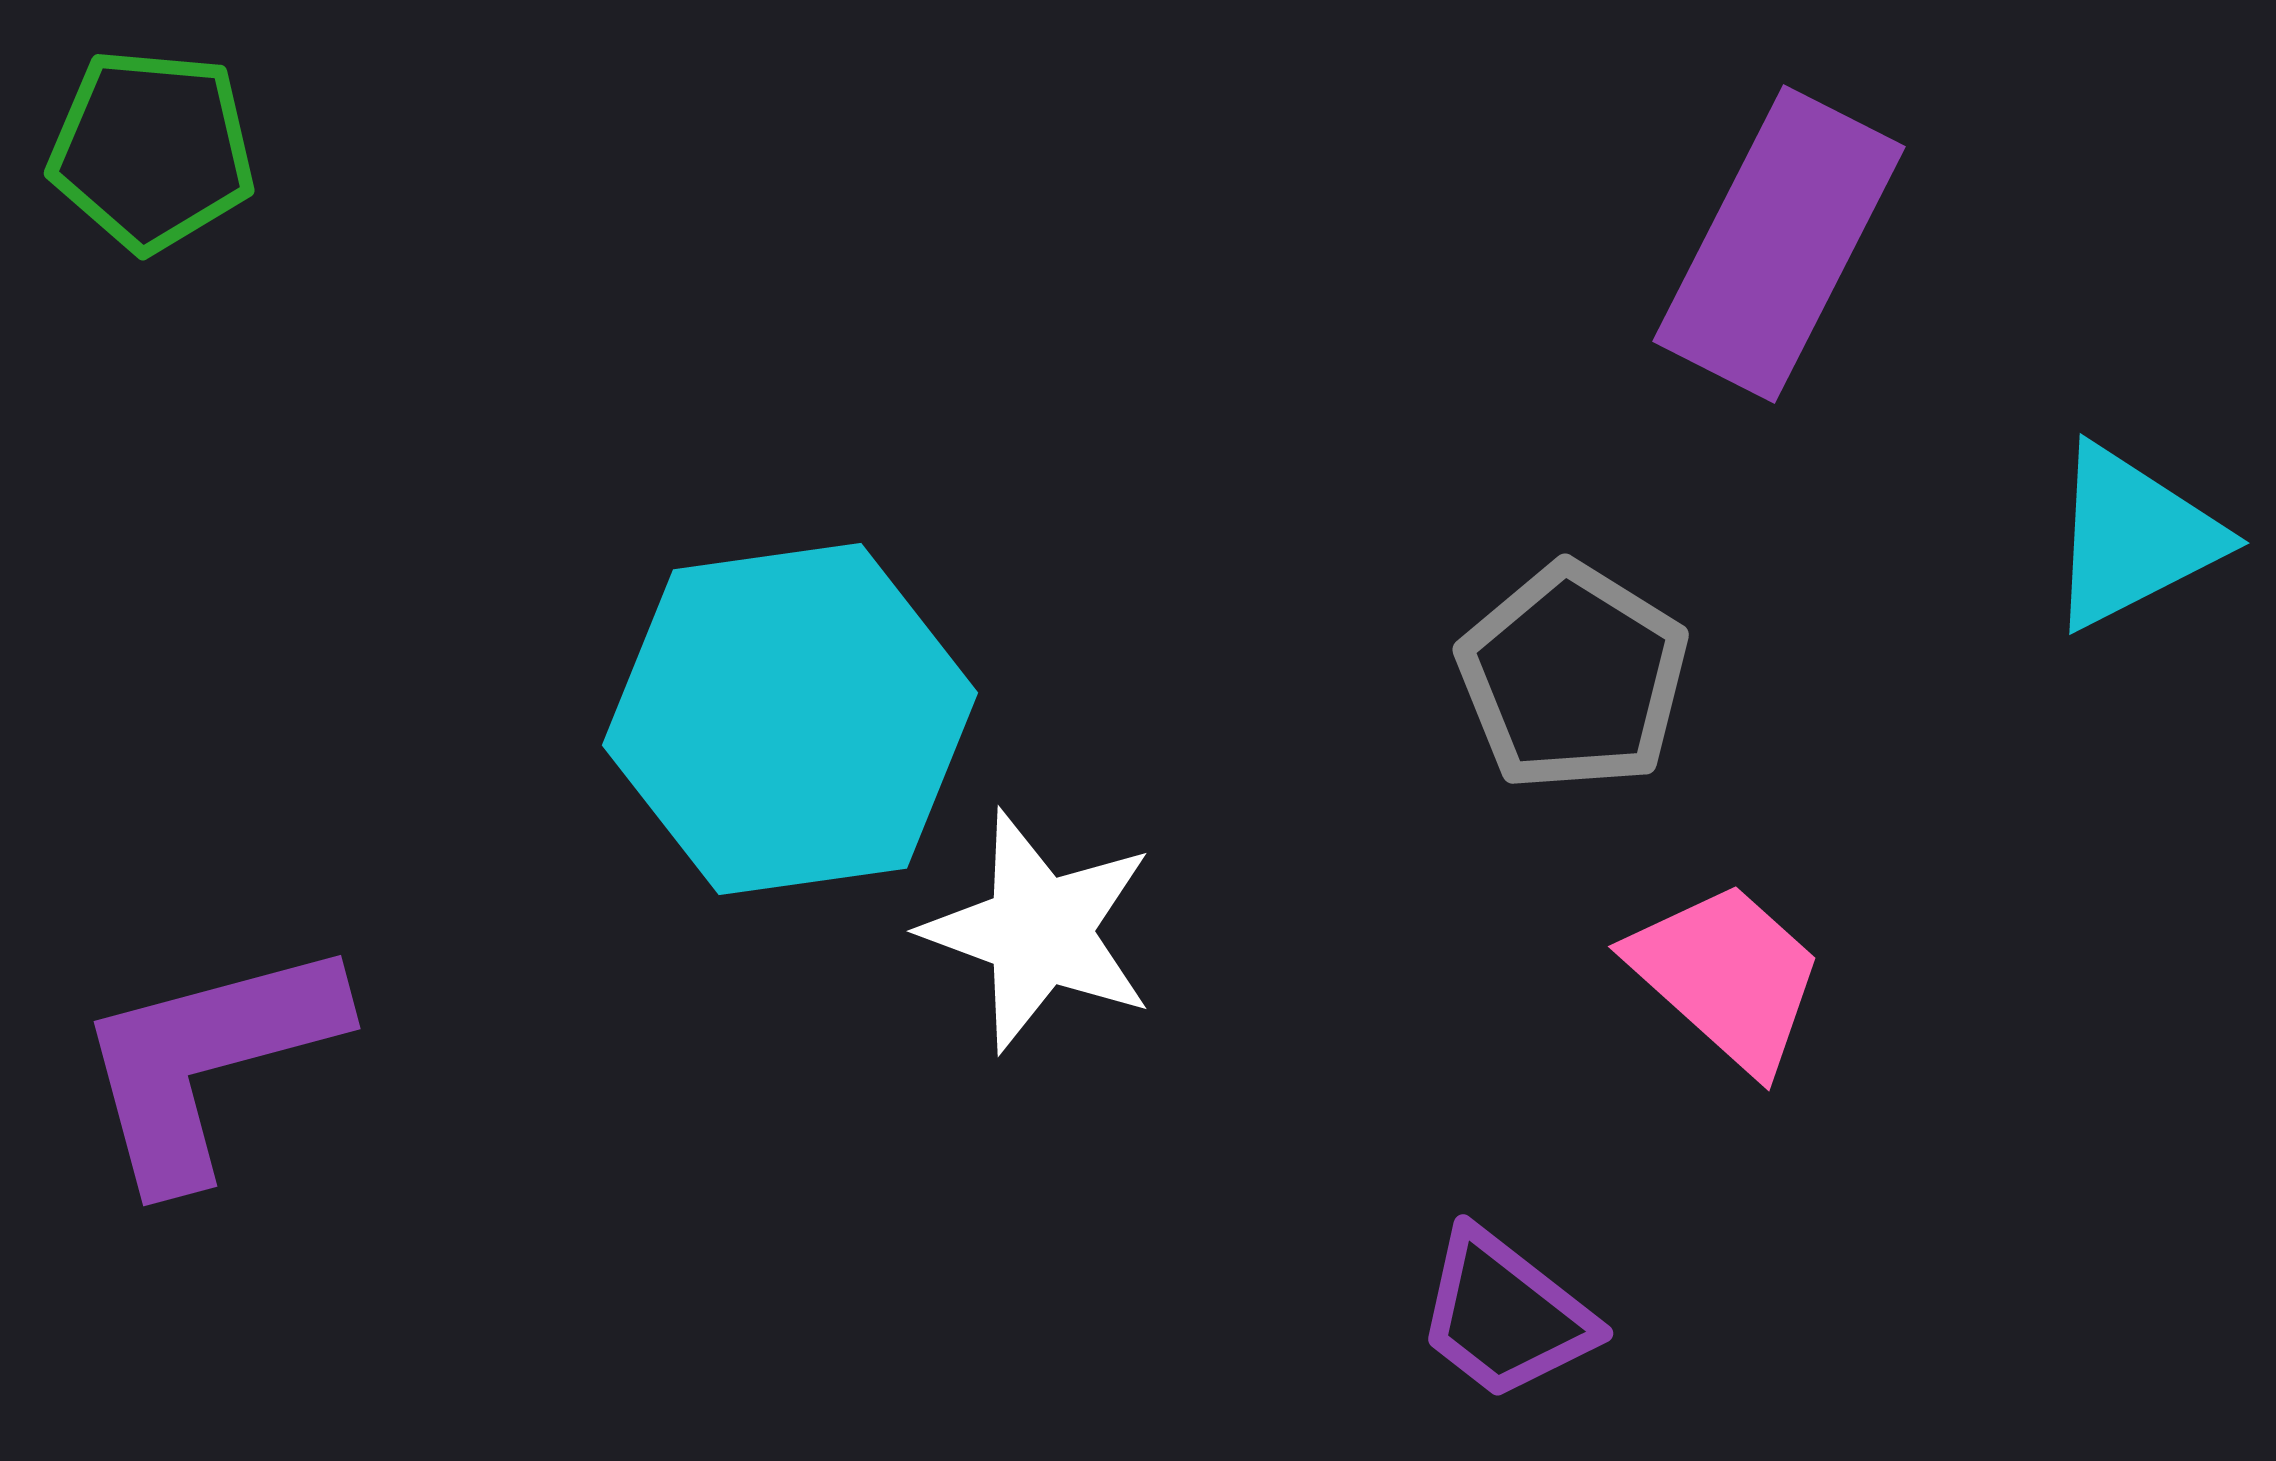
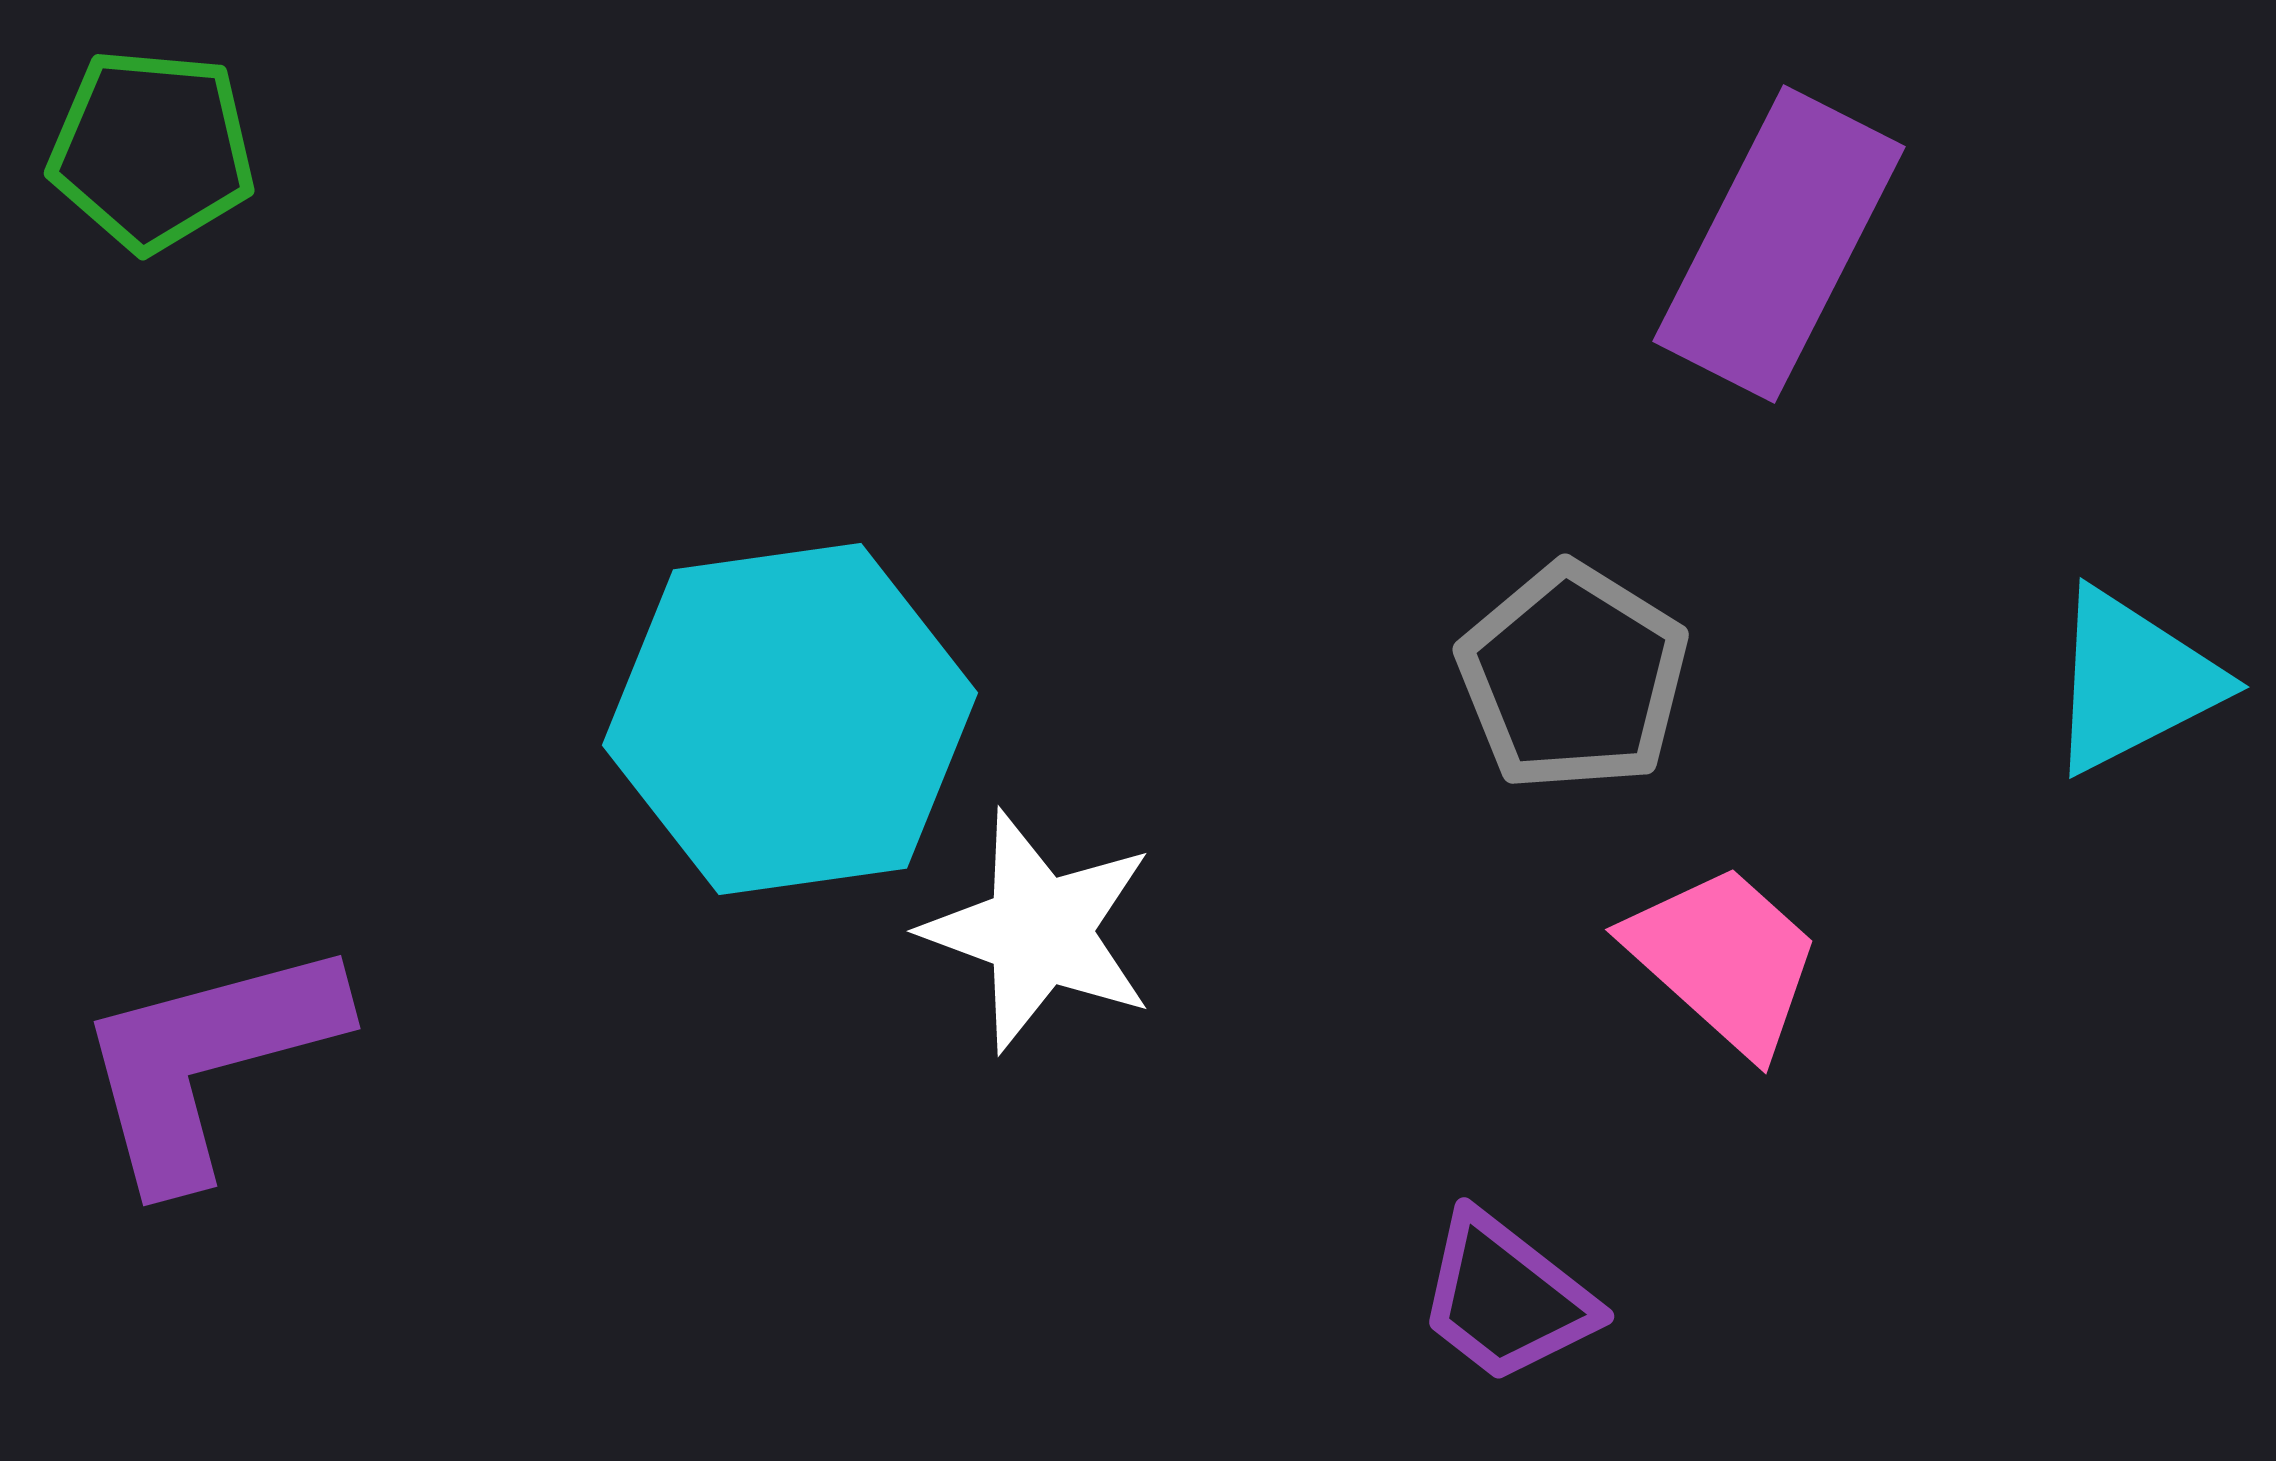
cyan triangle: moved 144 px down
pink trapezoid: moved 3 px left, 17 px up
purple trapezoid: moved 1 px right, 17 px up
